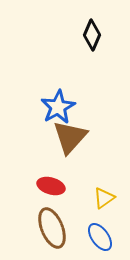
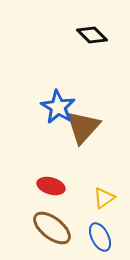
black diamond: rotated 68 degrees counterclockwise
blue star: rotated 12 degrees counterclockwise
brown triangle: moved 13 px right, 10 px up
brown ellipse: rotated 30 degrees counterclockwise
blue ellipse: rotated 8 degrees clockwise
